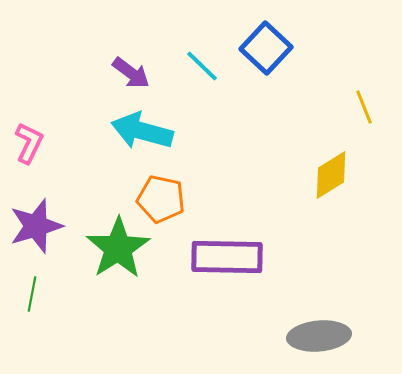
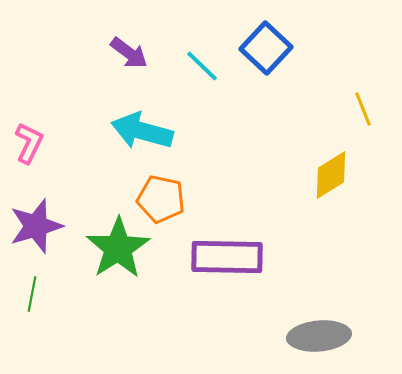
purple arrow: moved 2 px left, 20 px up
yellow line: moved 1 px left, 2 px down
